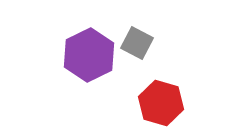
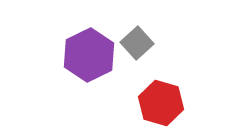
gray square: rotated 20 degrees clockwise
